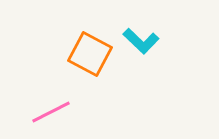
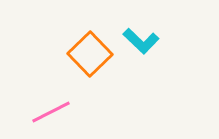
orange square: rotated 18 degrees clockwise
